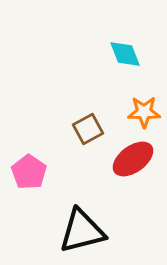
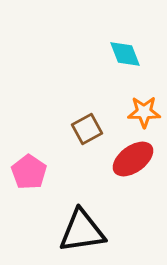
brown square: moved 1 px left
black triangle: rotated 6 degrees clockwise
